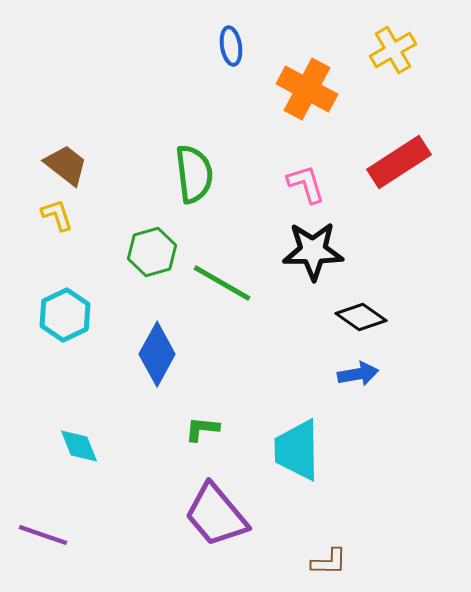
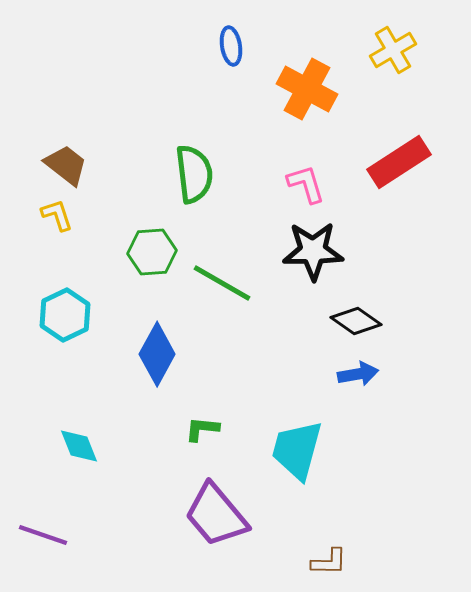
green hexagon: rotated 12 degrees clockwise
black diamond: moved 5 px left, 4 px down
cyan trapezoid: rotated 16 degrees clockwise
